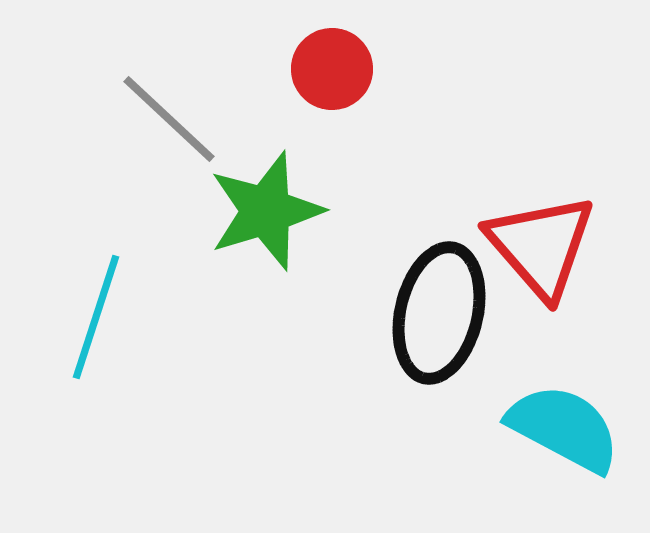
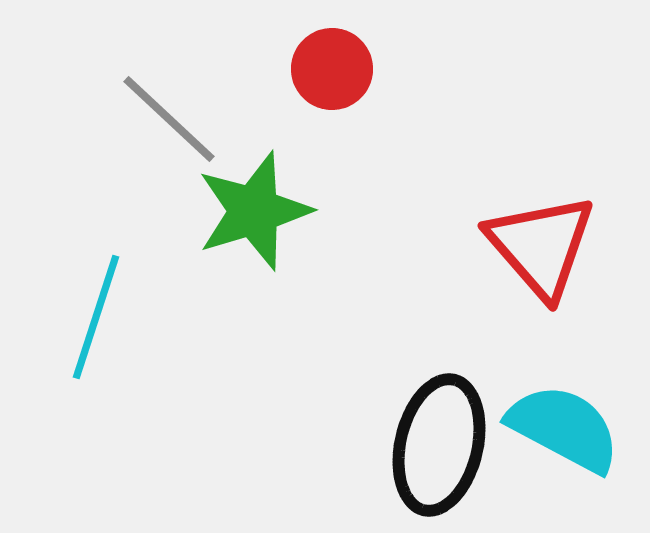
green star: moved 12 px left
black ellipse: moved 132 px down
